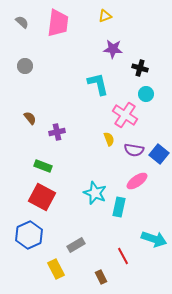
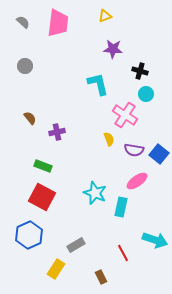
gray semicircle: moved 1 px right
black cross: moved 3 px down
cyan rectangle: moved 2 px right
cyan arrow: moved 1 px right, 1 px down
red line: moved 3 px up
yellow rectangle: rotated 60 degrees clockwise
